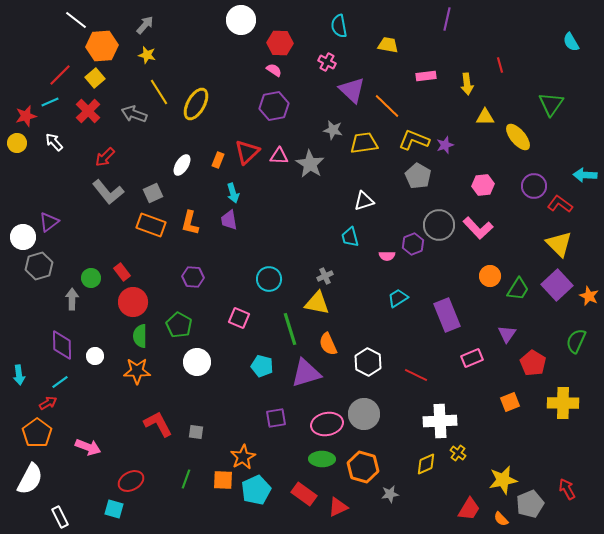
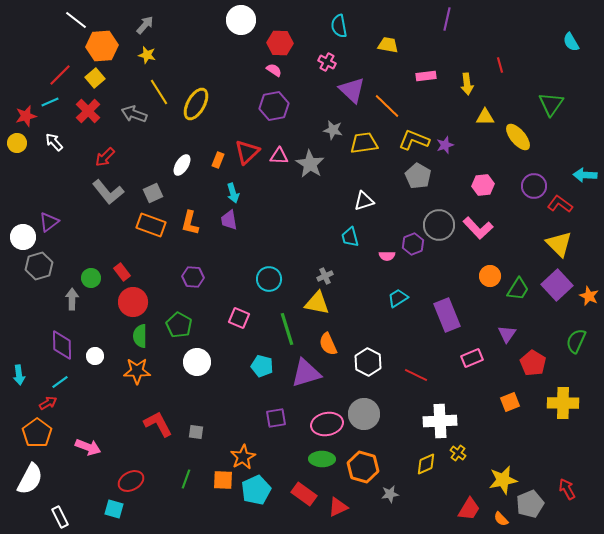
green line at (290, 329): moved 3 px left
